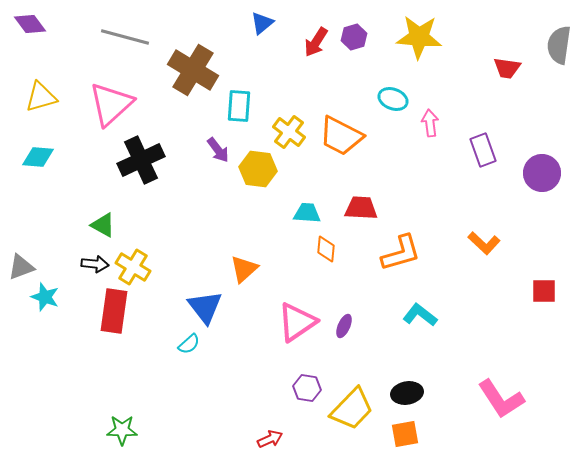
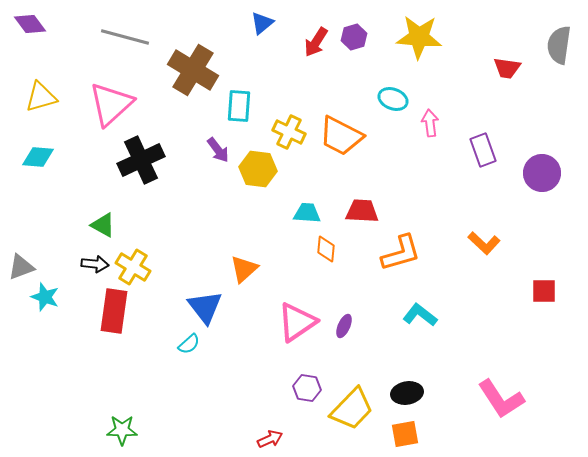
yellow cross at (289, 132): rotated 12 degrees counterclockwise
red trapezoid at (361, 208): moved 1 px right, 3 px down
